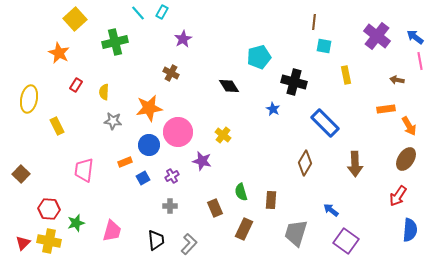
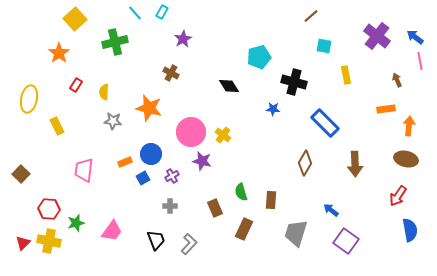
cyan line at (138, 13): moved 3 px left
brown line at (314, 22): moved 3 px left, 6 px up; rotated 42 degrees clockwise
orange star at (59, 53): rotated 10 degrees clockwise
brown arrow at (397, 80): rotated 56 degrees clockwise
orange star at (149, 108): rotated 24 degrees clockwise
blue star at (273, 109): rotated 24 degrees counterclockwise
orange arrow at (409, 126): rotated 144 degrees counterclockwise
pink circle at (178, 132): moved 13 px right
blue circle at (149, 145): moved 2 px right, 9 px down
brown ellipse at (406, 159): rotated 70 degrees clockwise
blue semicircle at (410, 230): rotated 15 degrees counterclockwise
pink trapezoid at (112, 231): rotated 20 degrees clockwise
black trapezoid at (156, 240): rotated 15 degrees counterclockwise
